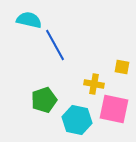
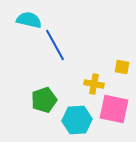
cyan hexagon: rotated 16 degrees counterclockwise
